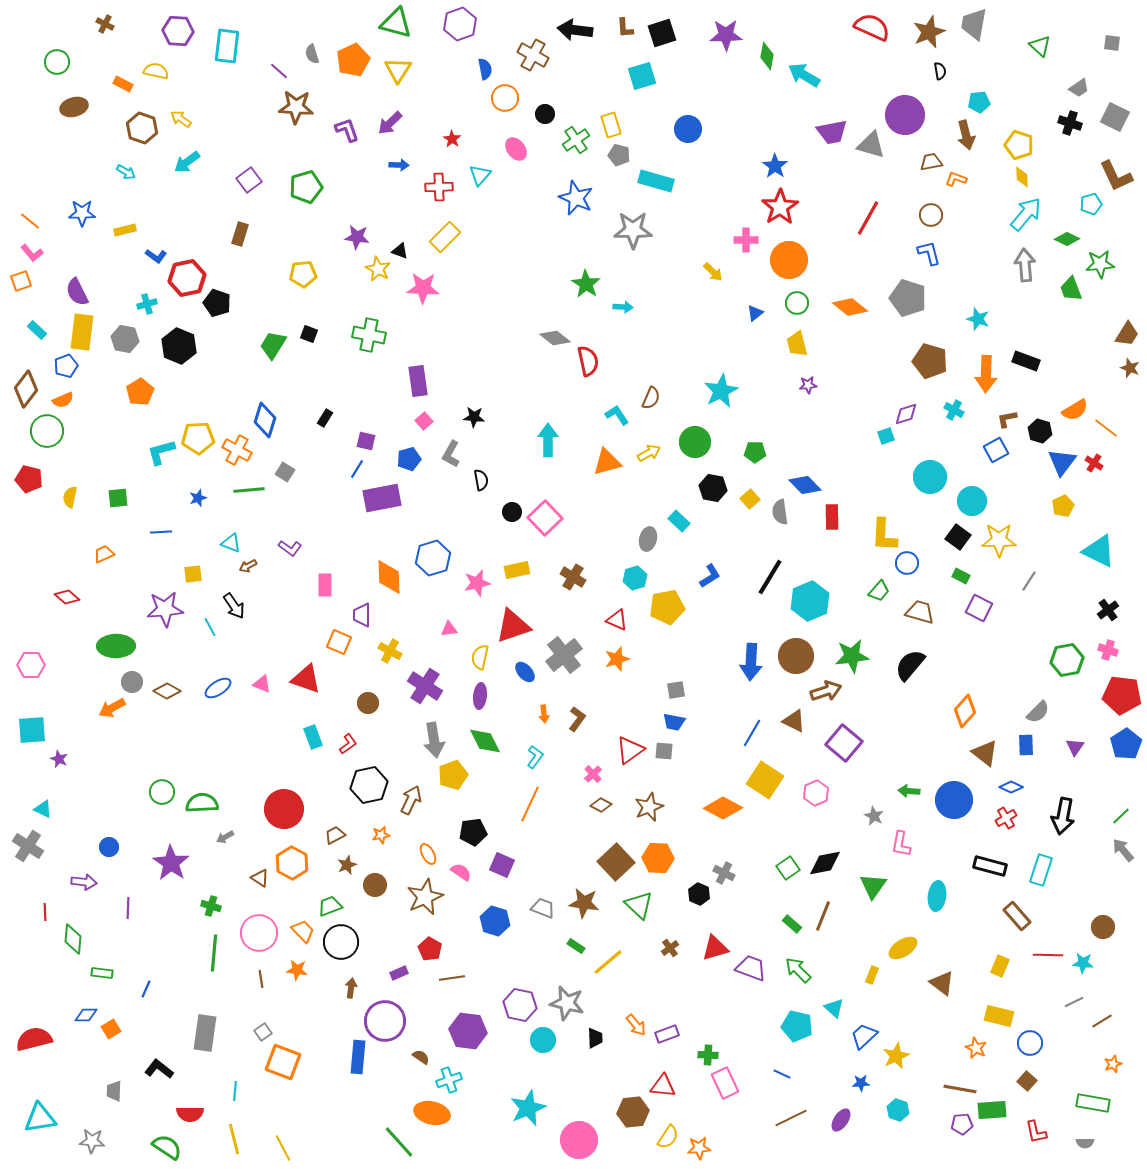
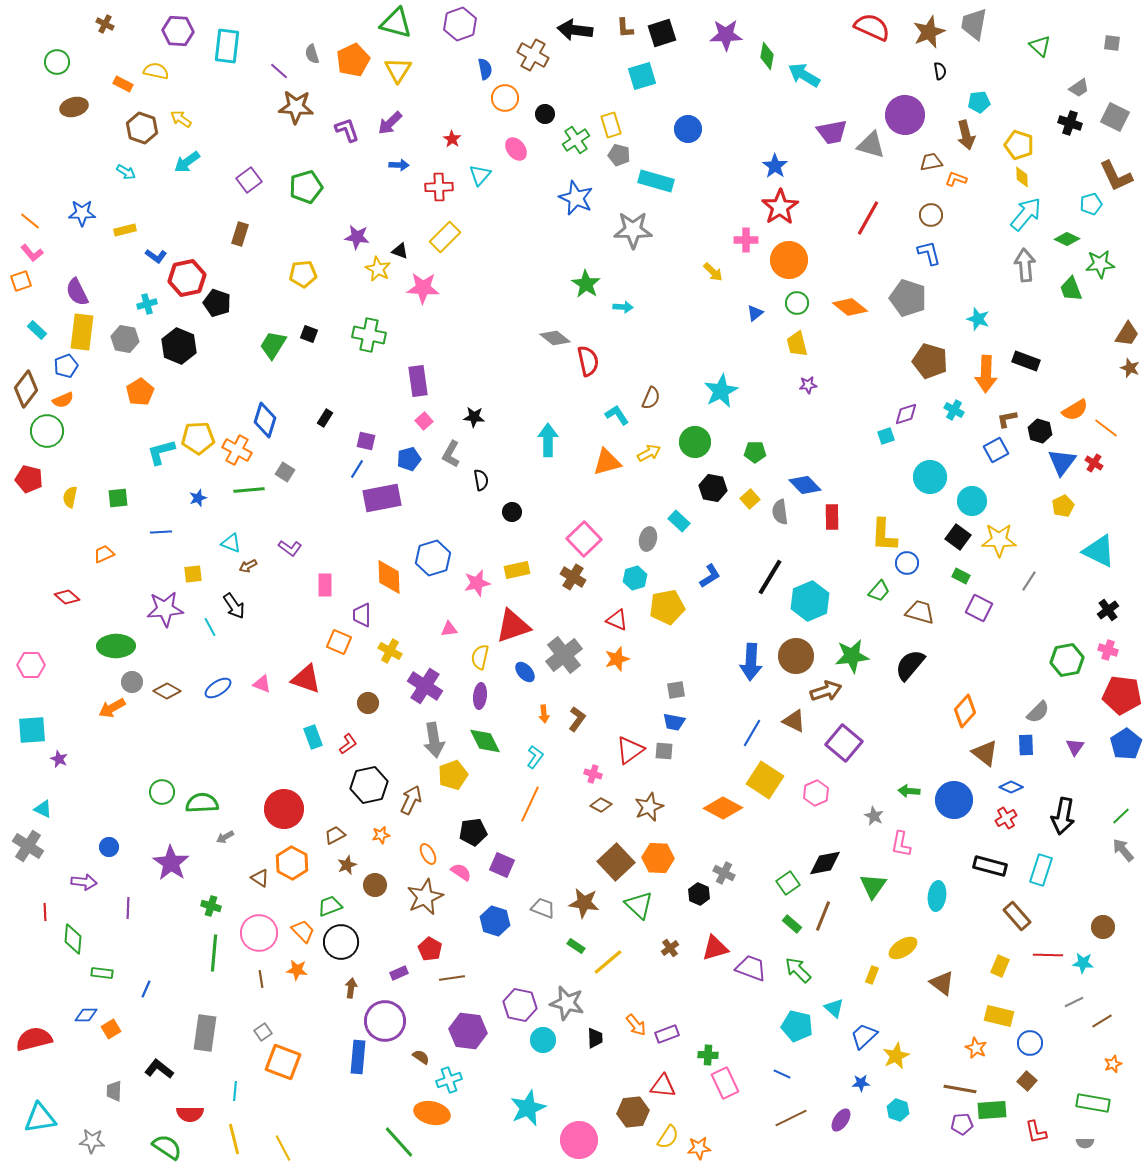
pink square at (545, 518): moved 39 px right, 21 px down
pink cross at (593, 774): rotated 30 degrees counterclockwise
green square at (788, 868): moved 15 px down
